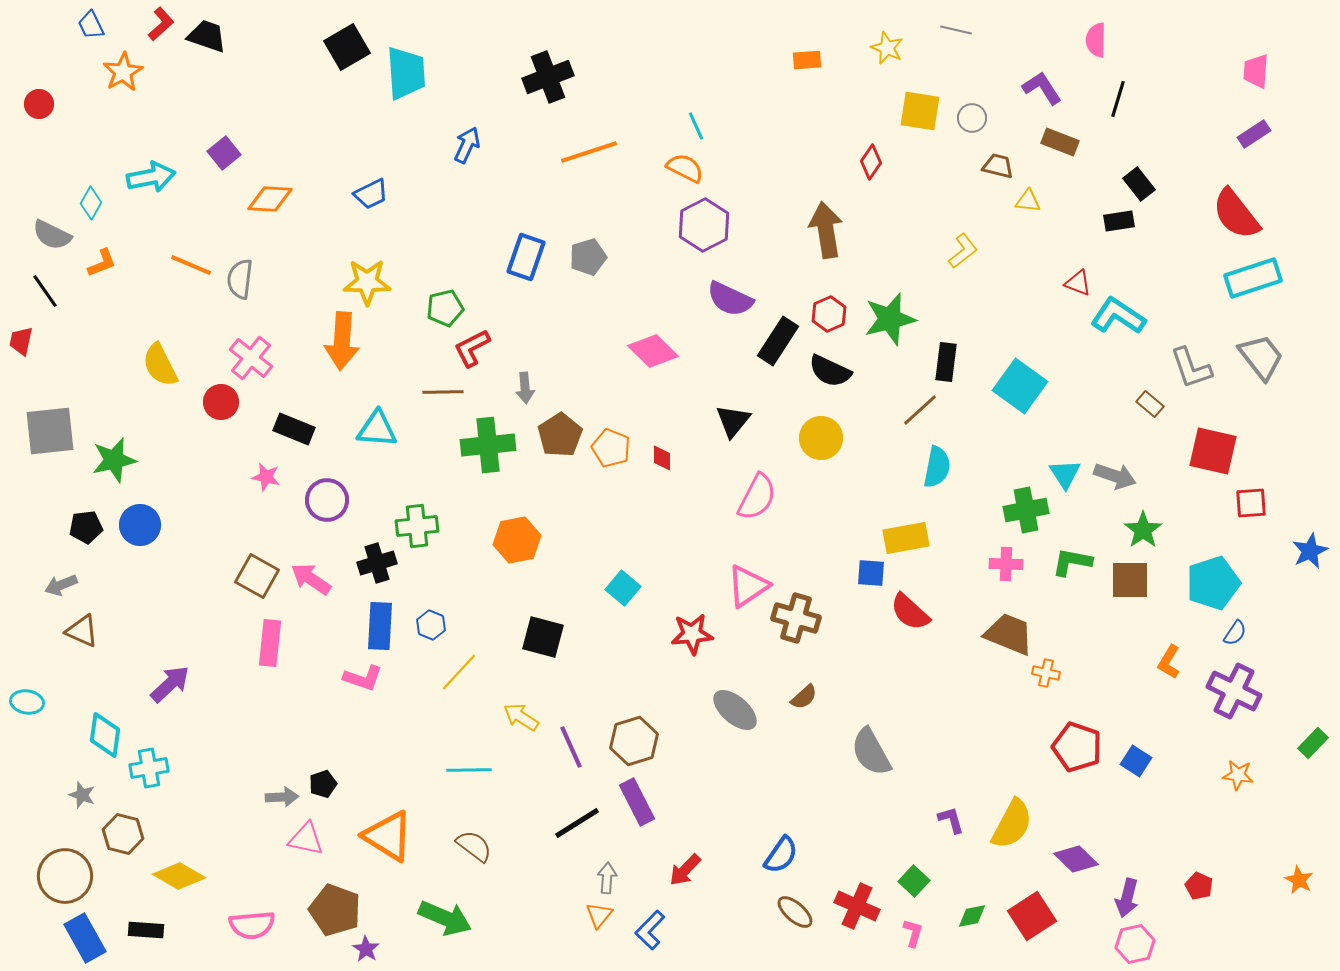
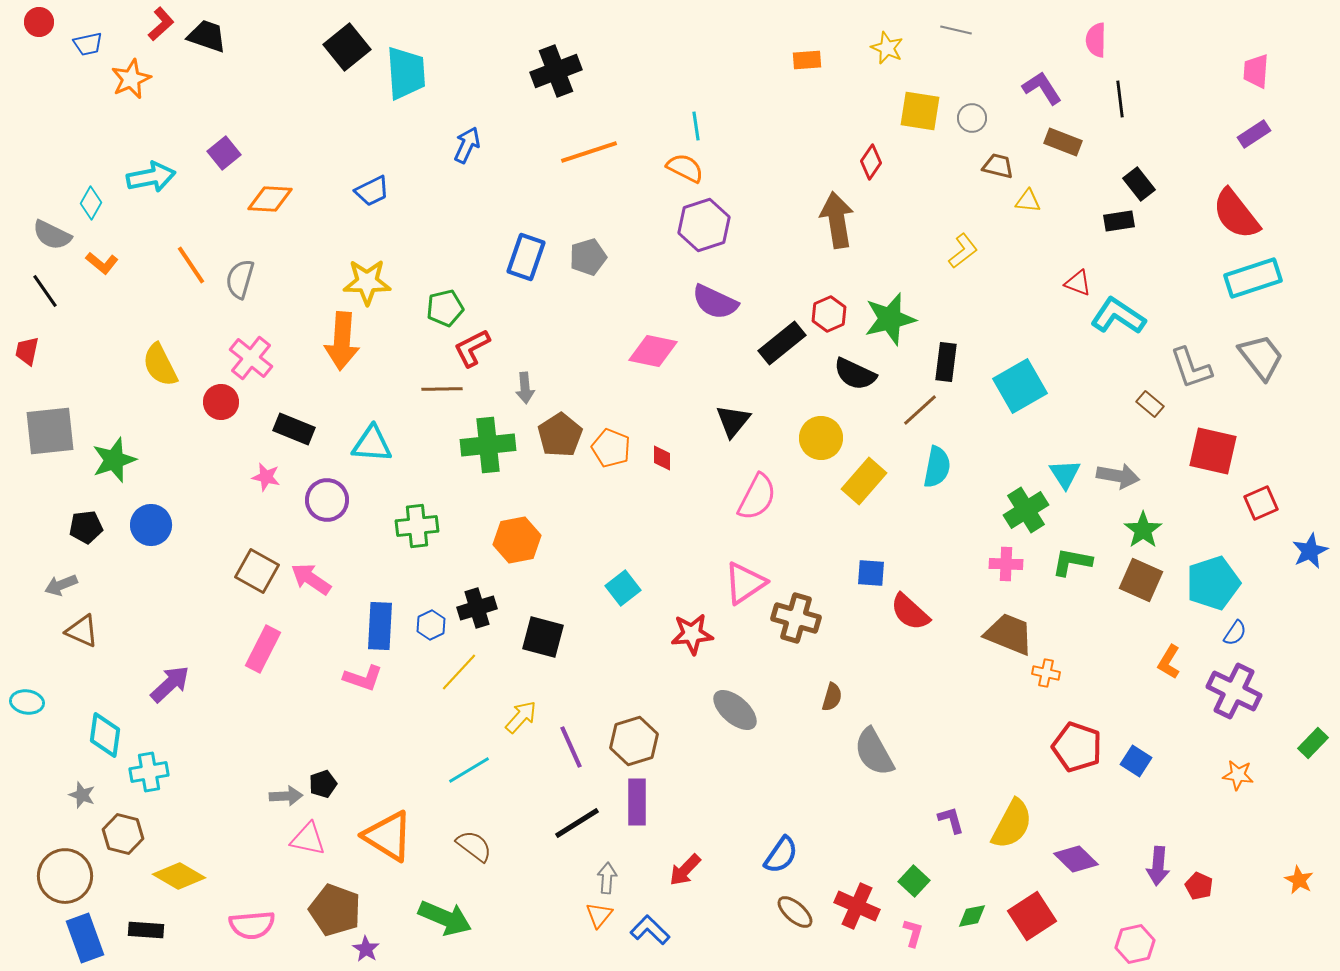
blue trapezoid at (91, 25): moved 3 px left, 19 px down; rotated 76 degrees counterclockwise
black square at (347, 47): rotated 9 degrees counterclockwise
orange star at (123, 72): moved 8 px right, 7 px down; rotated 6 degrees clockwise
black cross at (548, 77): moved 8 px right, 6 px up
black line at (1118, 99): moved 2 px right; rotated 24 degrees counterclockwise
red circle at (39, 104): moved 82 px up
cyan line at (696, 126): rotated 16 degrees clockwise
brown rectangle at (1060, 142): moved 3 px right
blue trapezoid at (371, 194): moved 1 px right, 3 px up
purple hexagon at (704, 225): rotated 9 degrees clockwise
brown arrow at (826, 230): moved 11 px right, 10 px up
orange L-shape at (102, 263): rotated 60 degrees clockwise
orange line at (191, 265): rotated 33 degrees clockwise
gray semicircle at (240, 279): rotated 9 degrees clockwise
purple semicircle at (730, 299): moved 15 px left, 3 px down
red trapezoid at (21, 341): moved 6 px right, 10 px down
black rectangle at (778, 341): moved 4 px right, 2 px down; rotated 18 degrees clockwise
pink diamond at (653, 351): rotated 33 degrees counterclockwise
black semicircle at (830, 371): moved 25 px right, 3 px down
cyan square at (1020, 386): rotated 24 degrees clockwise
brown line at (443, 392): moved 1 px left, 3 px up
cyan triangle at (377, 429): moved 5 px left, 15 px down
green star at (114, 460): rotated 6 degrees counterclockwise
gray arrow at (1115, 476): moved 3 px right; rotated 9 degrees counterclockwise
red square at (1251, 503): moved 10 px right; rotated 20 degrees counterclockwise
green cross at (1026, 510): rotated 21 degrees counterclockwise
blue circle at (140, 525): moved 11 px right
yellow rectangle at (906, 538): moved 42 px left, 57 px up; rotated 39 degrees counterclockwise
black cross at (377, 563): moved 100 px right, 45 px down
brown square at (257, 576): moved 5 px up
brown square at (1130, 580): moved 11 px right; rotated 24 degrees clockwise
pink triangle at (748, 586): moved 3 px left, 3 px up
cyan square at (623, 588): rotated 12 degrees clockwise
blue hexagon at (431, 625): rotated 12 degrees clockwise
pink rectangle at (270, 643): moved 7 px left, 6 px down; rotated 21 degrees clockwise
brown semicircle at (804, 697): moved 28 px right; rotated 32 degrees counterclockwise
yellow arrow at (521, 717): rotated 99 degrees clockwise
gray semicircle at (871, 752): moved 3 px right
cyan cross at (149, 768): moved 4 px down
cyan line at (469, 770): rotated 30 degrees counterclockwise
gray arrow at (282, 797): moved 4 px right, 1 px up
purple rectangle at (637, 802): rotated 27 degrees clockwise
pink triangle at (306, 839): moved 2 px right
purple arrow at (1127, 898): moved 31 px right, 32 px up; rotated 9 degrees counterclockwise
blue L-shape at (650, 930): rotated 90 degrees clockwise
blue rectangle at (85, 938): rotated 9 degrees clockwise
